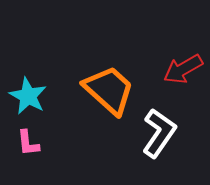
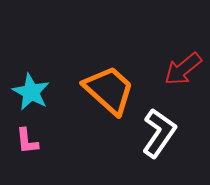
red arrow: rotated 9 degrees counterclockwise
cyan star: moved 3 px right, 4 px up
pink L-shape: moved 1 px left, 2 px up
